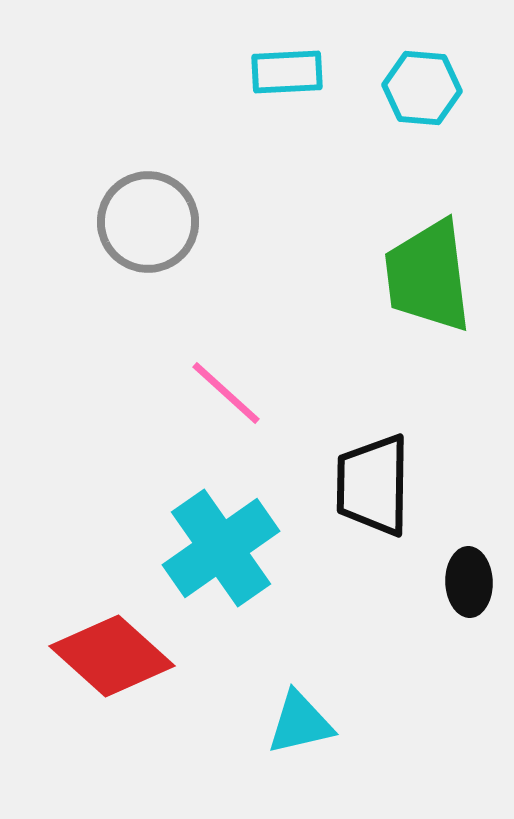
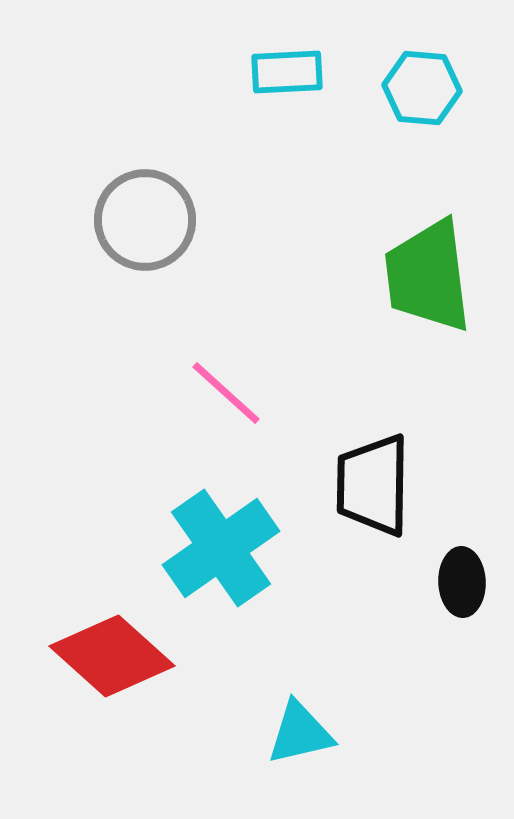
gray circle: moved 3 px left, 2 px up
black ellipse: moved 7 px left
cyan triangle: moved 10 px down
